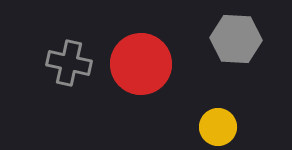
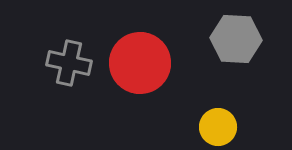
red circle: moved 1 px left, 1 px up
